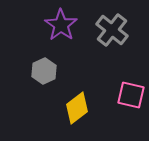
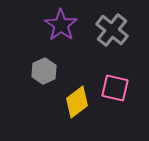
pink square: moved 16 px left, 7 px up
yellow diamond: moved 6 px up
